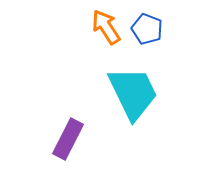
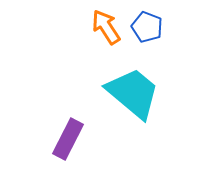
blue pentagon: moved 2 px up
cyan trapezoid: rotated 24 degrees counterclockwise
